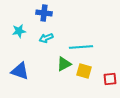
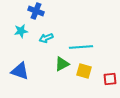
blue cross: moved 8 px left, 2 px up; rotated 14 degrees clockwise
cyan star: moved 2 px right
green triangle: moved 2 px left
